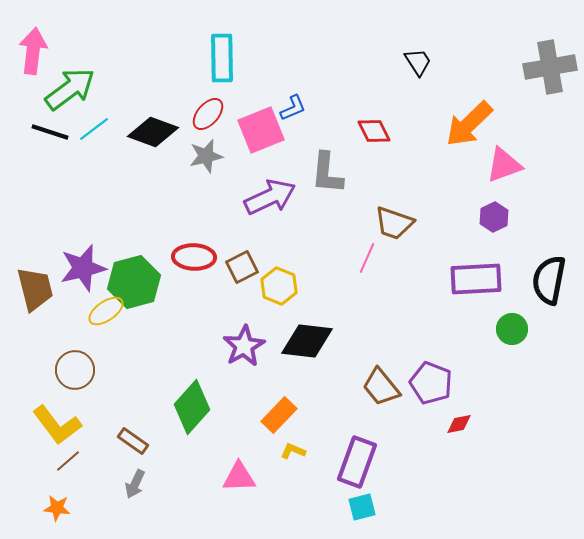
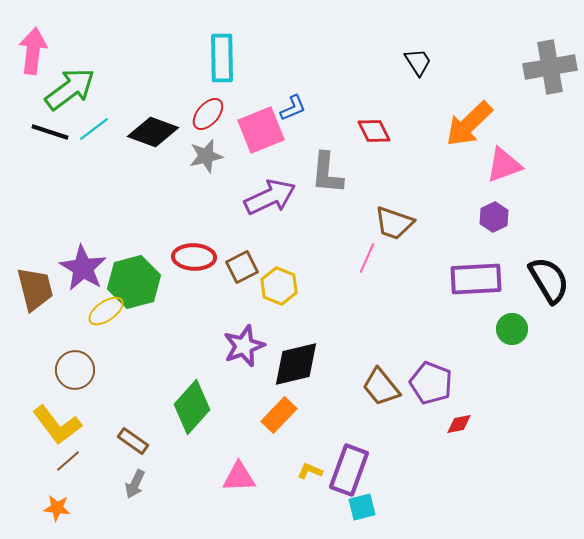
purple star at (83, 268): rotated 27 degrees counterclockwise
black semicircle at (549, 280): rotated 138 degrees clockwise
black diamond at (307, 341): moved 11 px left, 23 px down; rotated 20 degrees counterclockwise
purple star at (244, 346): rotated 9 degrees clockwise
yellow L-shape at (293, 451): moved 17 px right, 20 px down
purple rectangle at (357, 462): moved 8 px left, 8 px down
